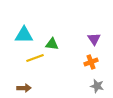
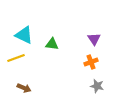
cyan triangle: rotated 24 degrees clockwise
yellow line: moved 19 px left
brown arrow: rotated 24 degrees clockwise
